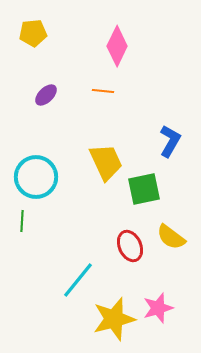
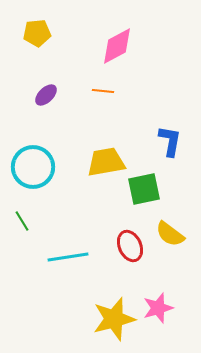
yellow pentagon: moved 4 px right
pink diamond: rotated 36 degrees clockwise
blue L-shape: rotated 20 degrees counterclockwise
yellow trapezoid: rotated 75 degrees counterclockwise
cyan circle: moved 3 px left, 10 px up
green line: rotated 35 degrees counterclockwise
yellow semicircle: moved 1 px left, 3 px up
cyan line: moved 10 px left, 23 px up; rotated 42 degrees clockwise
